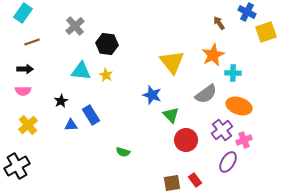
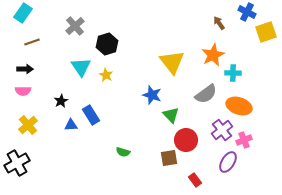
black hexagon: rotated 25 degrees counterclockwise
cyan triangle: moved 4 px up; rotated 50 degrees clockwise
black cross: moved 3 px up
brown square: moved 3 px left, 25 px up
